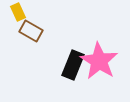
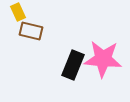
brown rectangle: rotated 15 degrees counterclockwise
pink star: moved 4 px right, 2 px up; rotated 27 degrees counterclockwise
